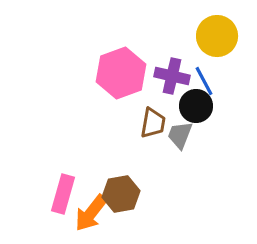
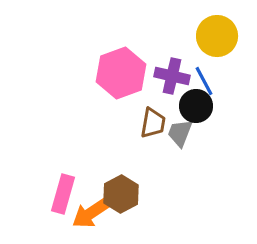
gray trapezoid: moved 2 px up
brown hexagon: rotated 18 degrees counterclockwise
orange arrow: rotated 18 degrees clockwise
